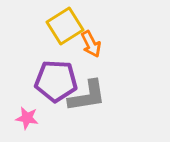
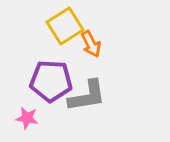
purple pentagon: moved 5 px left
